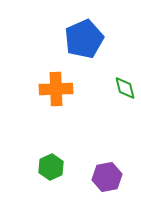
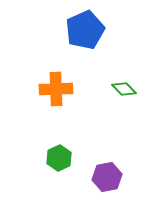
blue pentagon: moved 1 px right, 9 px up
green diamond: moved 1 px left, 1 px down; rotated 30 degrees counterclockwise
green hexagon: moved 8 px right, 9 px up
